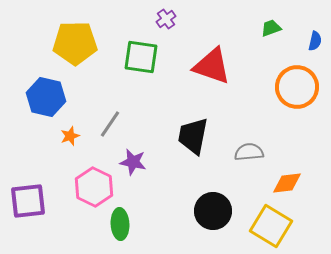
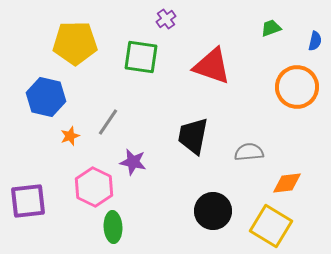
gray line: moved 2 px left, 2 px up
green ellipse: moved 7 px left, 3 px down
